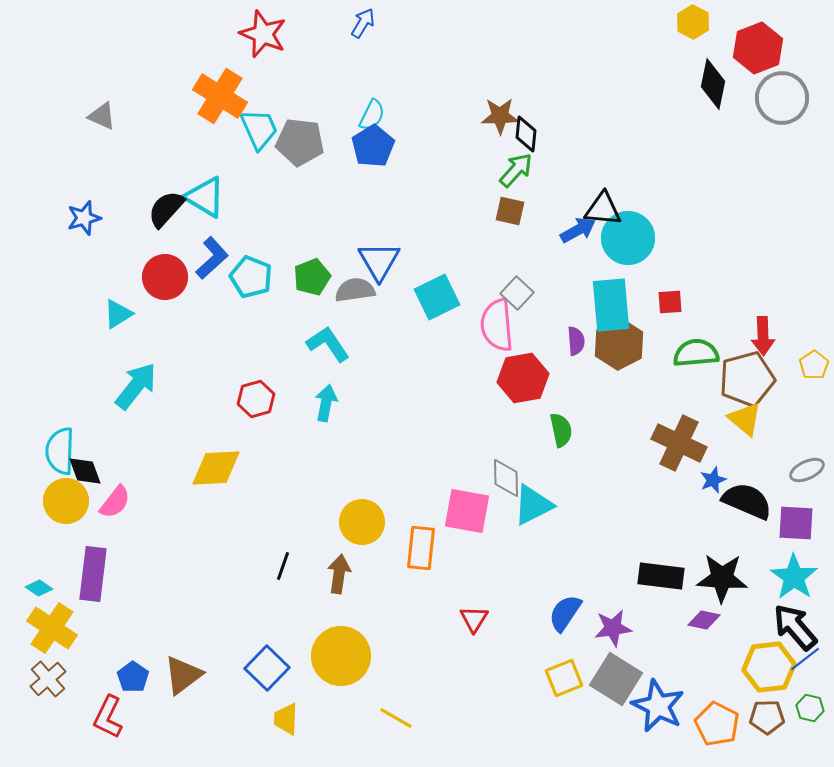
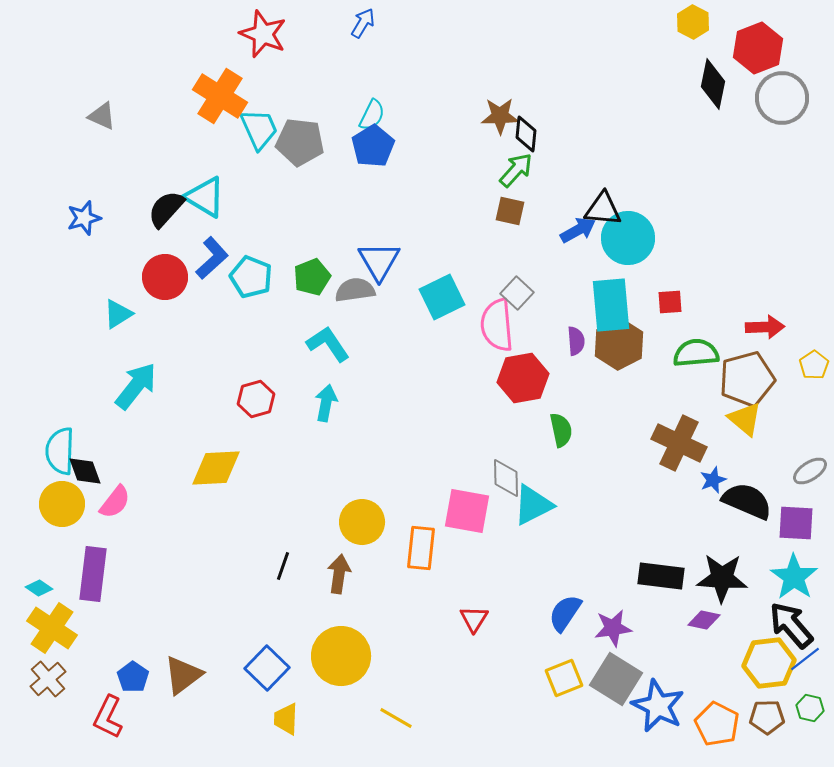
cyan square at (437, 297): moved 5 px right
red arrow at (763, 336): moved 2 px right, 9 px up; rotated 90 degrees counterclockwise
gray ellipse at (807, 470): moved 3 px right, 1 px down; rotated 8 degrees counterclockwise
yellow circle at (66, 501): moved 4 px left, 3 px down
black arrow at (795, 627): moved 4 px left, 2 px up
yellow hexagon at (769, 667): moved 4 px up
